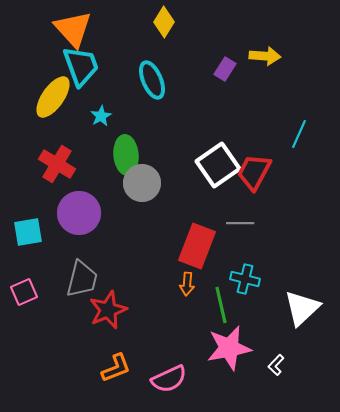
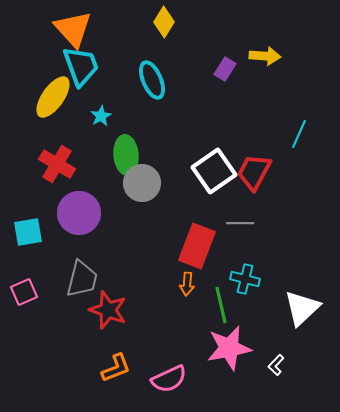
white square: moved 4 px left, 6 px down
red star: rotated 30 degrees counterclockwise
